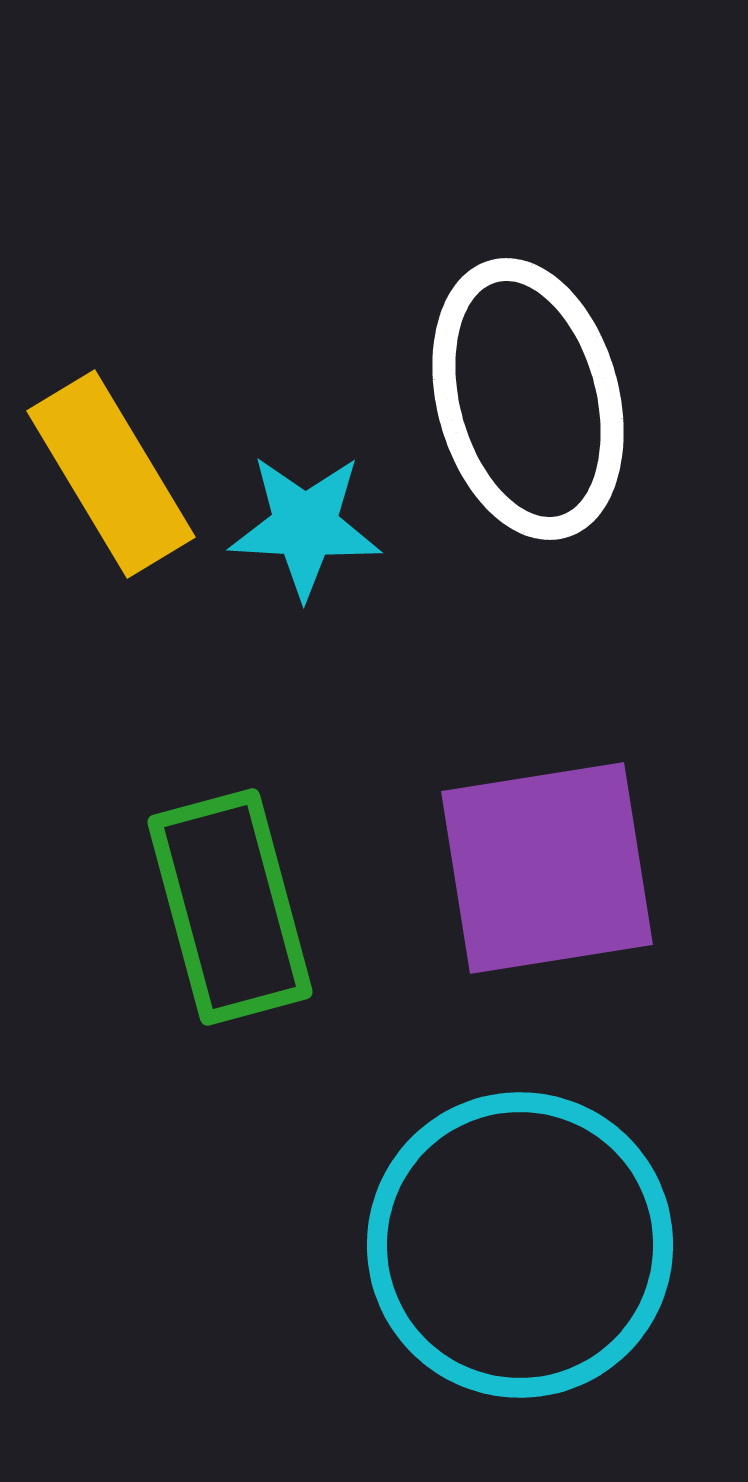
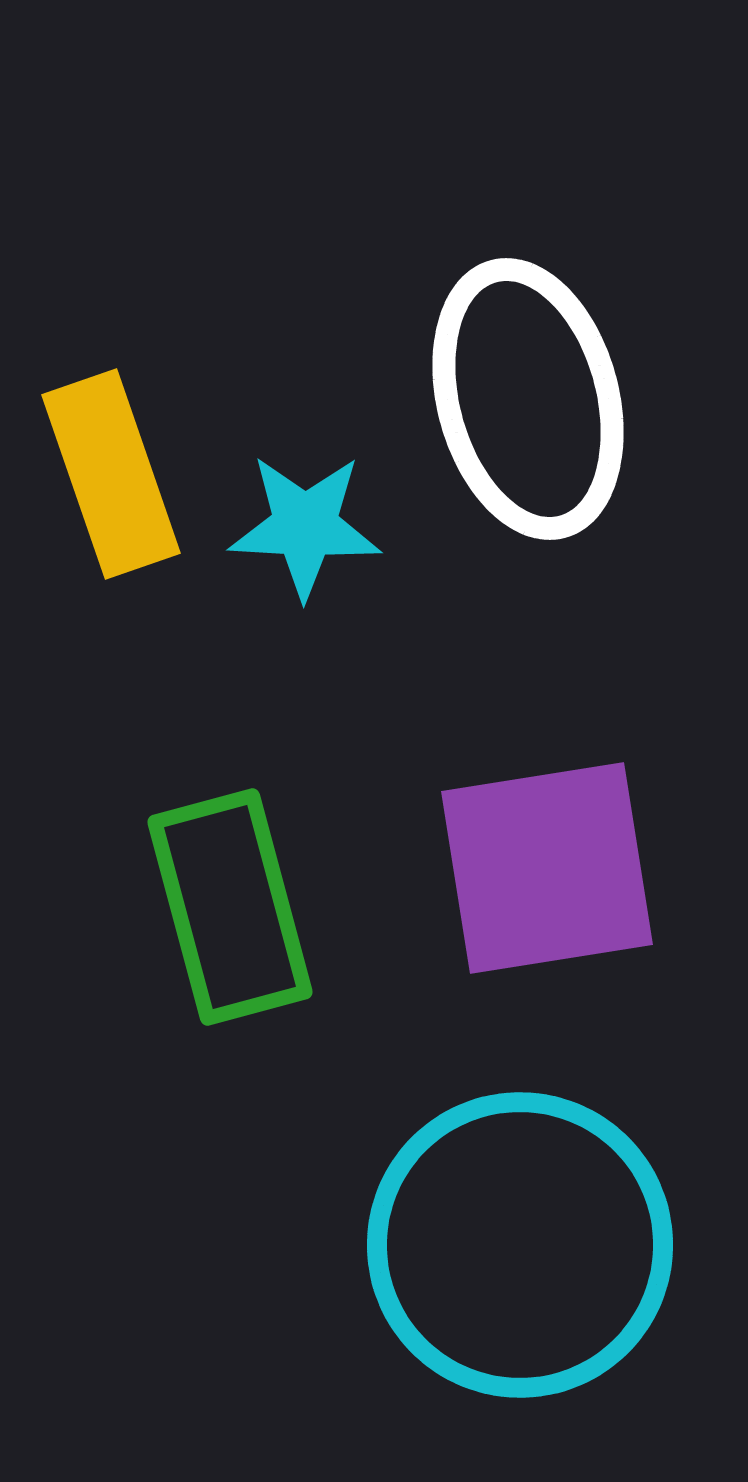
yellow rectangle: rotated 12 degrees clockwise
